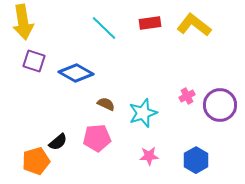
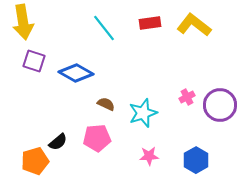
cyan line: rotated 8 degrees clockwise
pink cross: moved 1 px down
orange pentagon: moved 1 px left
